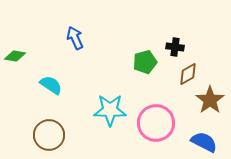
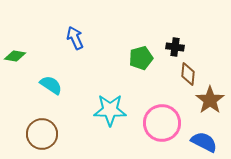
green pentagon: moved 4 px left, 4 px up
brown diamond: rotated 55 degrees counterclockwise
pink circle: moved 6 px right
brown circle: moved 7 px left, 1 px up
